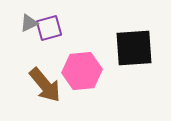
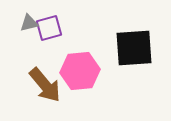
gray triangle: rotated 12 degrees clockwise
pink hexagon: moved 2 px left
